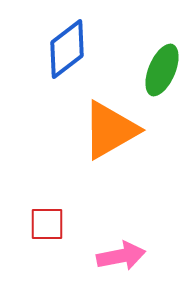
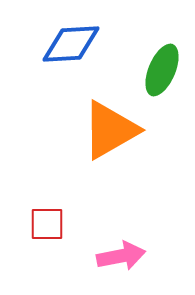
blue diamond: moved 4 px right, 5 px up; rotated 34 degrees clockwise
